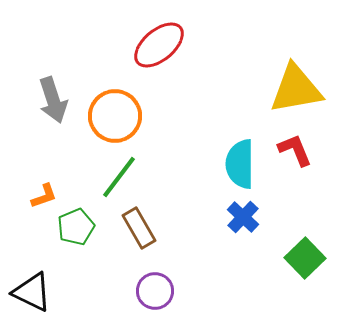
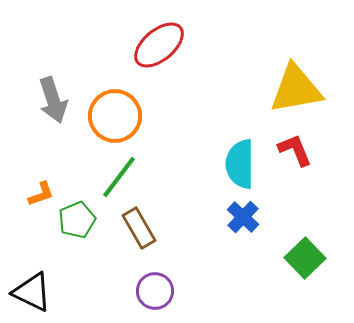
orange L-shape: moved 3 px left, 2 px up
green pentagon: moved 1 px right, 7 px up
